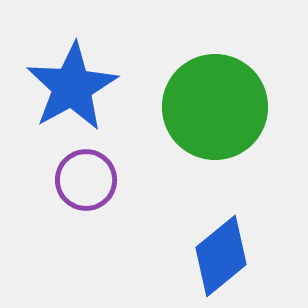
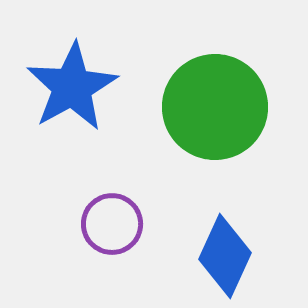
purple circle: moved 26 px right, 44 px down
blue diamond: moved 4 px right; rotated 26 degrees counterclockwise
